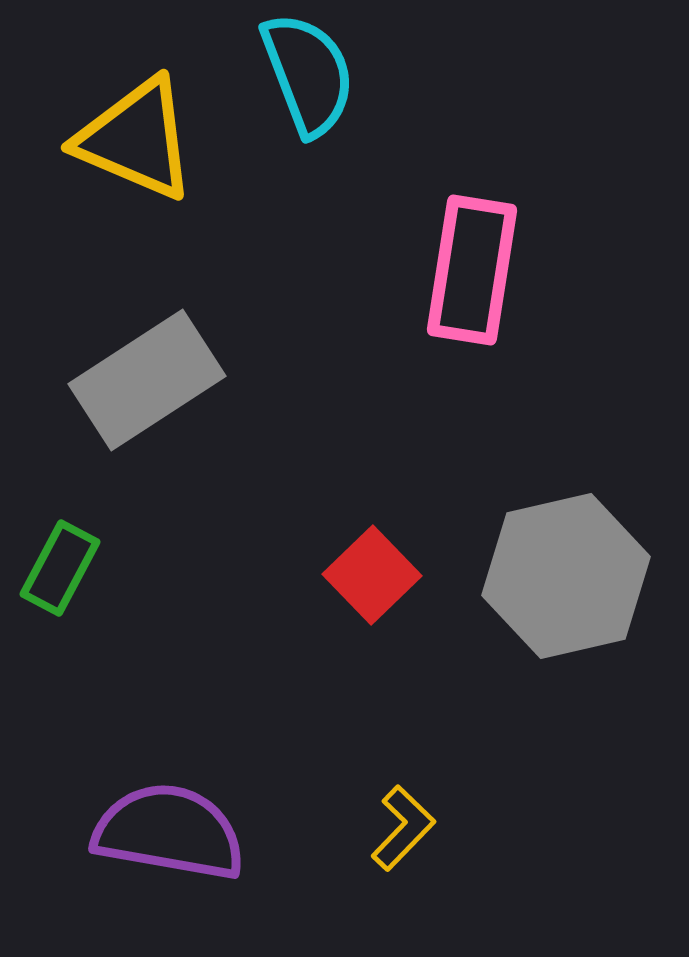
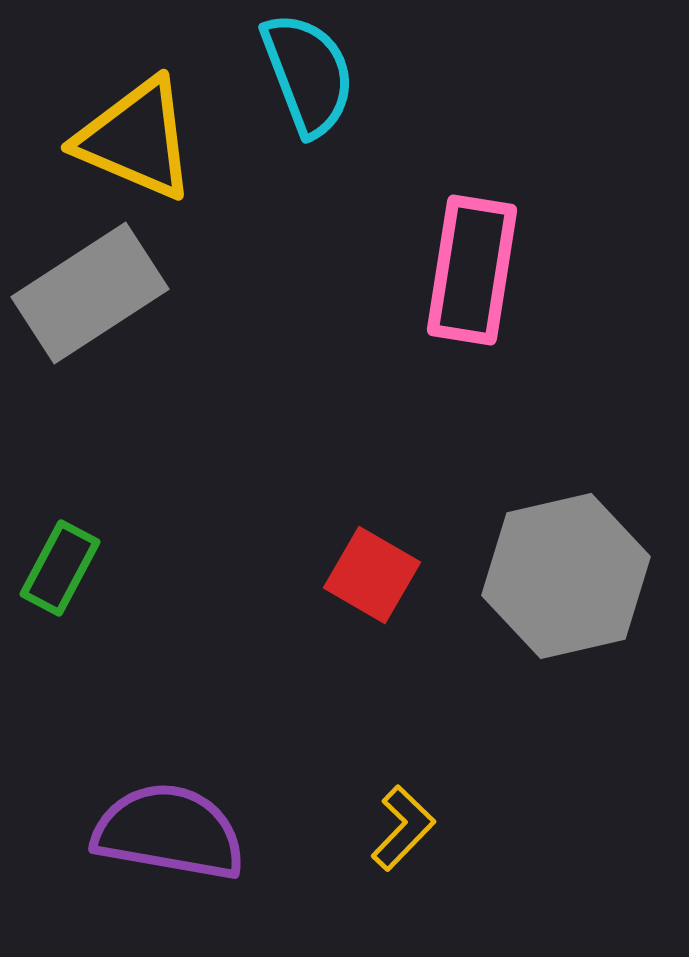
gray rectangle: moved 57 px left, 87 px up
red square: rotated 16 degrees counterclockwise
